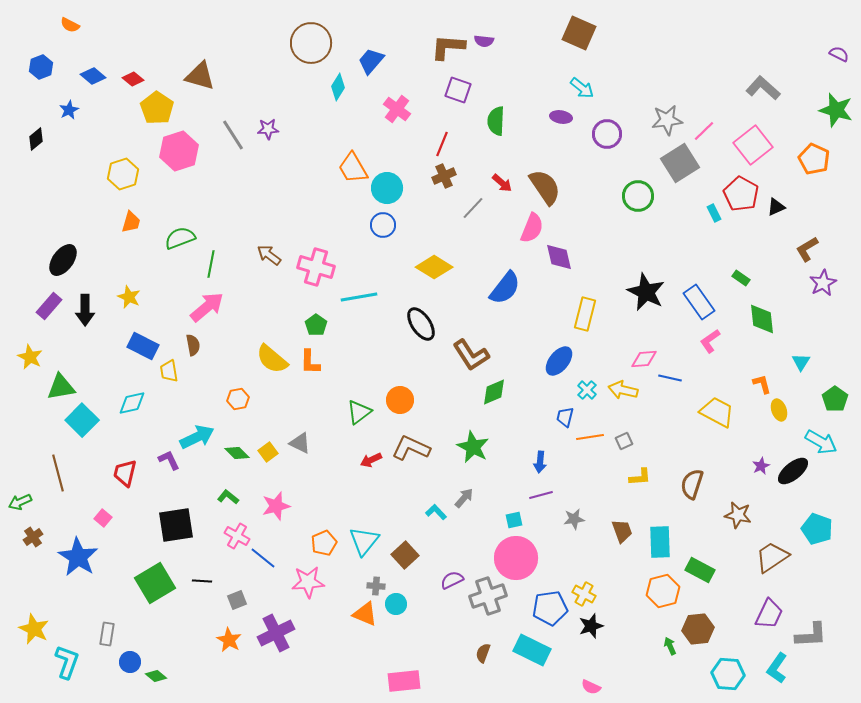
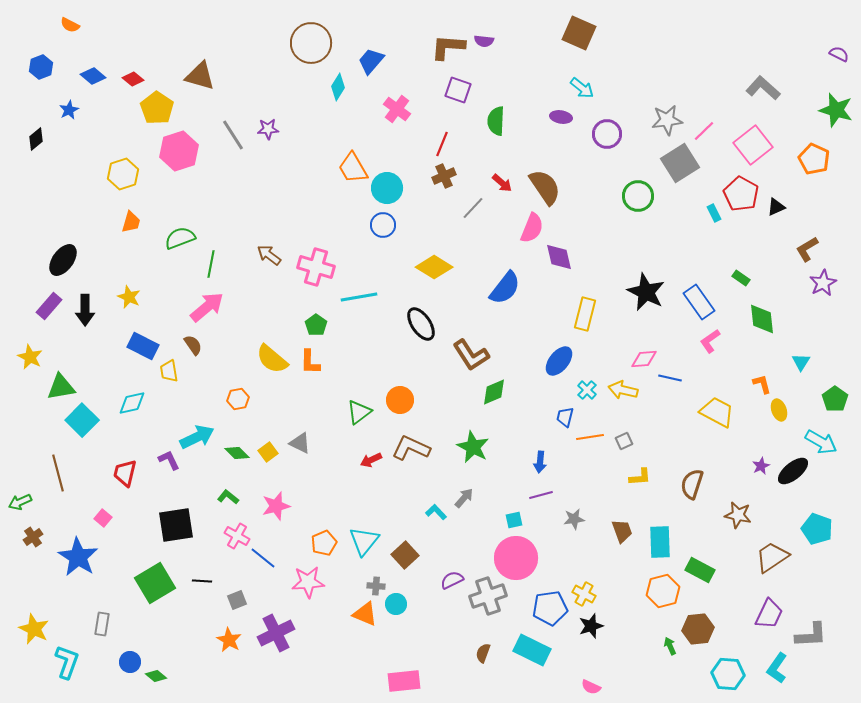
brown semicircle at (193, 345): rotated 25 degrees counterclockwise
gray rectangle at (107, 634): moved 5 px left, 10 px up
